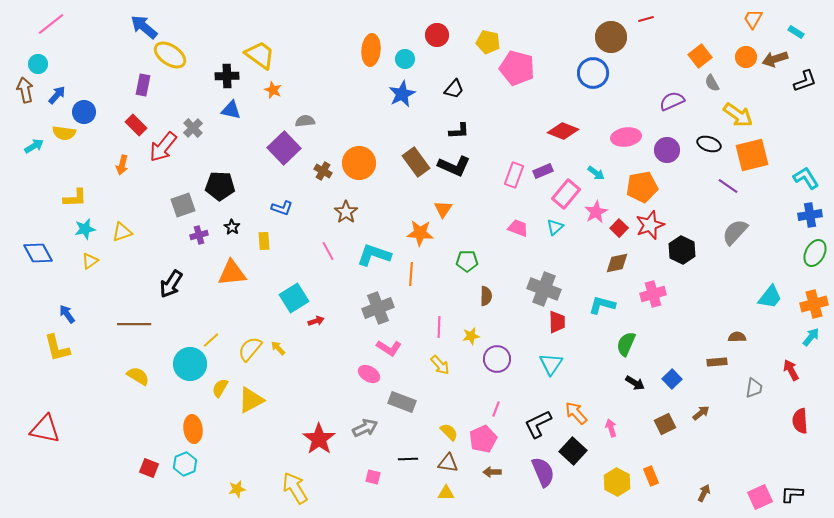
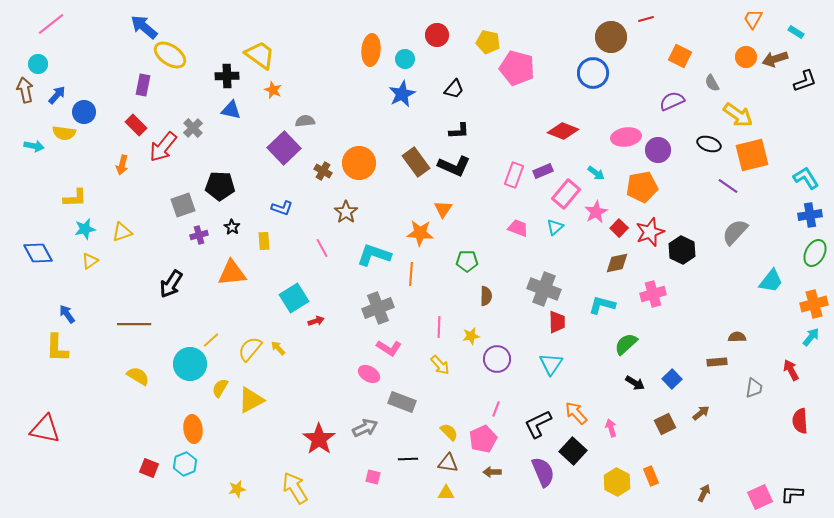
orange square at (700, 56): moved 20 px left; rotated 25 degrees counterclockwise
cyan arrow at (34, 146): rotated 42 degrees clockwise
purple circle at (667, 150): moved 9 px left
red star at (650, 225): moved 7 px down
pink line at (328, 251): moved 6 px left, 3 px up
cyan trapezoid at (770, 297): moved 1 px right, 16 px up
green semicircle at (626, 344): rotated 25 degrees clockwise
yellow L-shape at (57, 348): rotated 16 degrees clockwise
